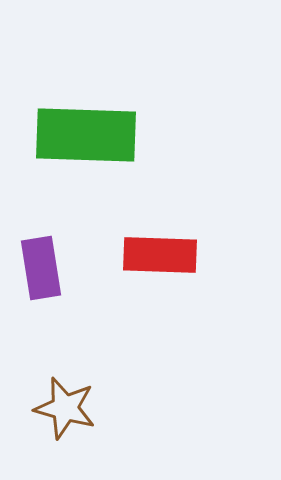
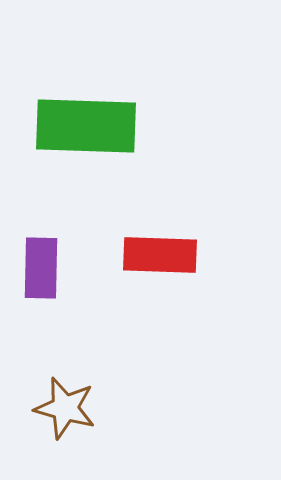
green rectangle: moved 9 px up
purple rectangle: rotated 10 degrees clockwise
